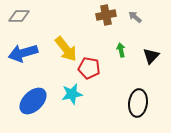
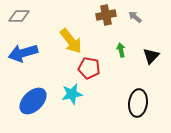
yellow arrow: moved 5 px right, 8 px up
